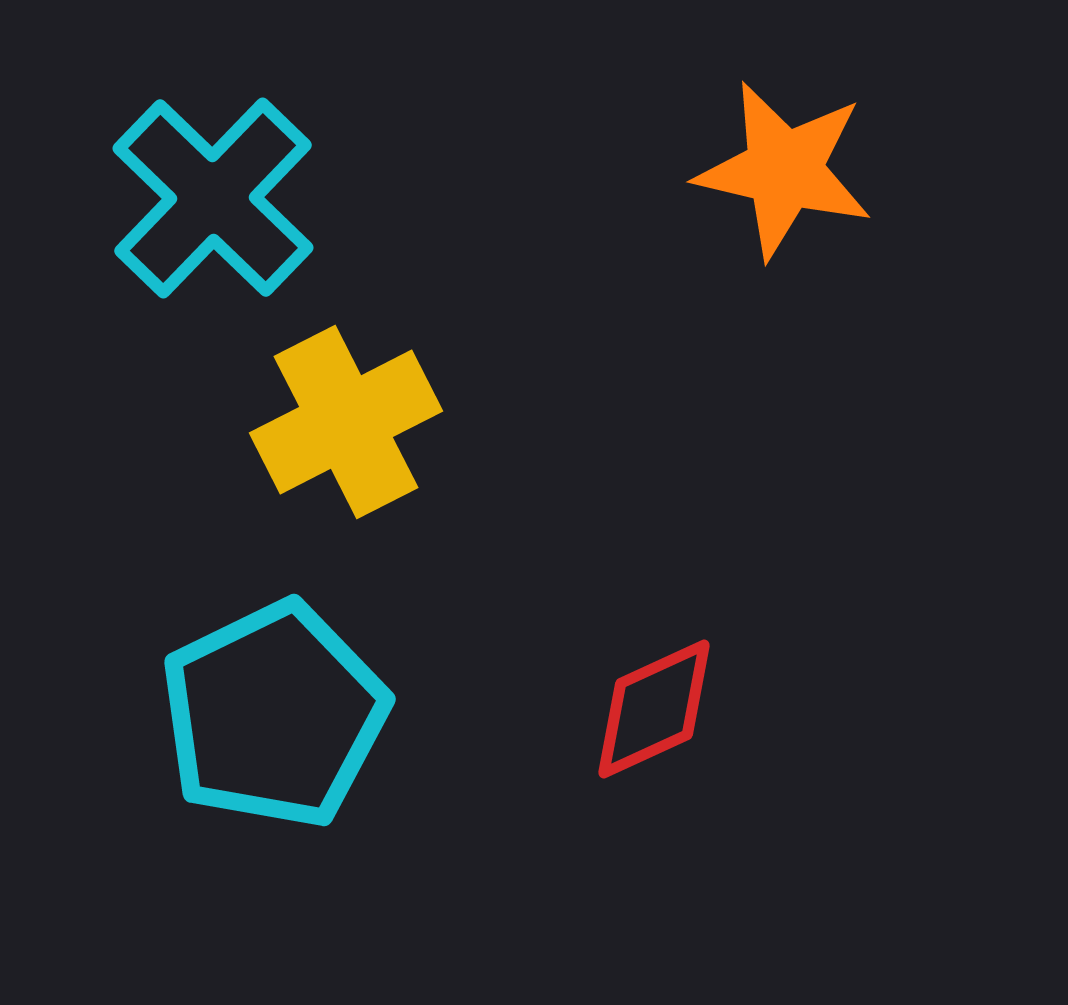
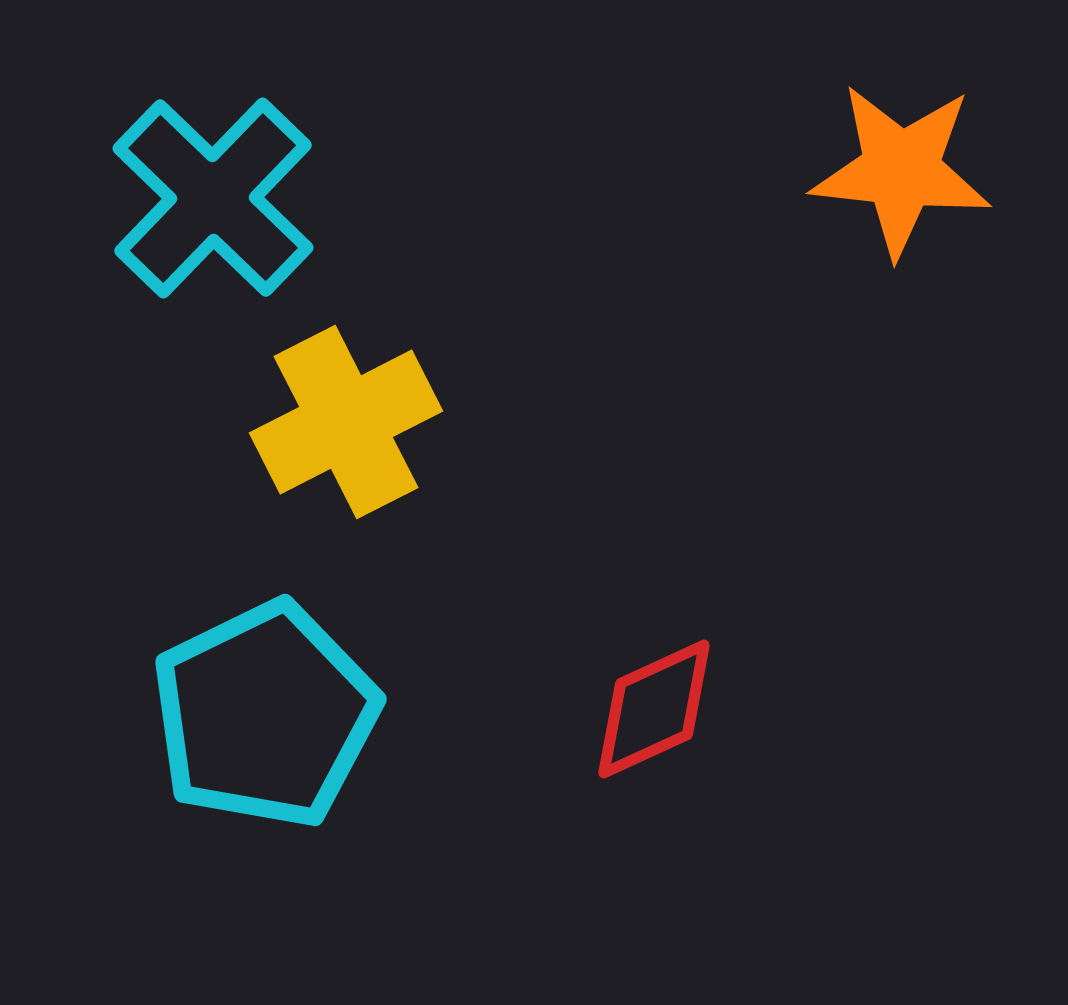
orange star: moved 117 px right; rotated 7 degrees counterclockwise
cyan pentagon: moved 9 px left
